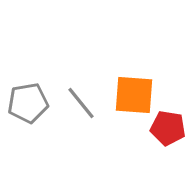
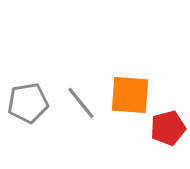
orange square: moved 4 px left
red pentagon: rotated 24 degrees counterclockwise
